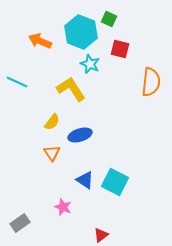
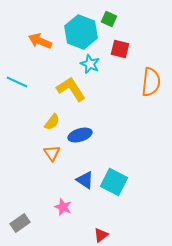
cyan square: moved 1 px left
